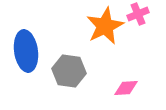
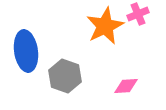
gray hexagon: moved 4 px left, 5 px down; rotated 12 degrees clockwise
pink diamond: moved 2 px up
